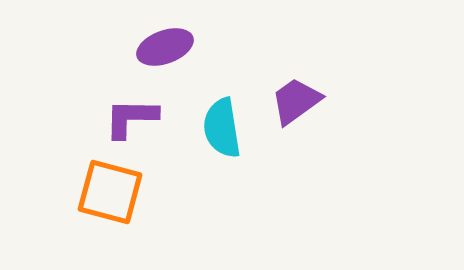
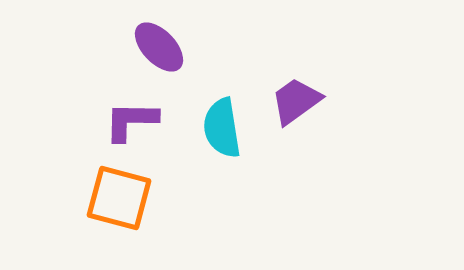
purple ellipse: moved 6 px left; rotated 66 degrees clockwise
purple L-shape: moved 3 px down
orange square: moved 9 px right, 6 px down
